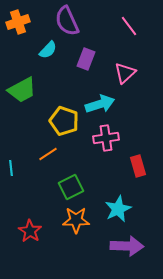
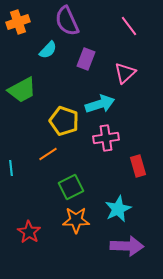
red star: moved 1 px left, 1 px down
